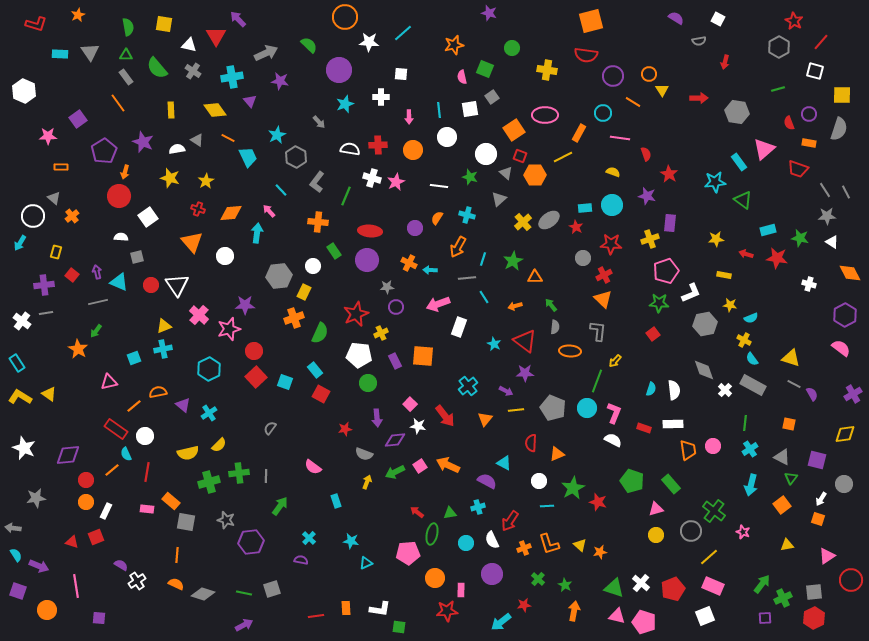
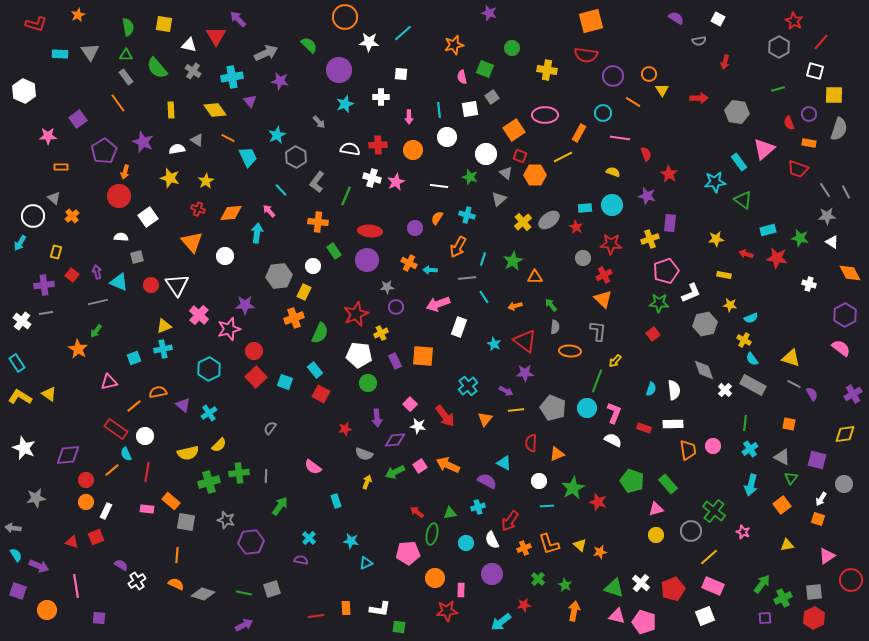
yellow square at (842, 95): moved 8 px left
green rectangle at (671, 484): moved 3 px left
